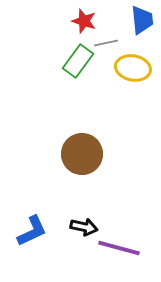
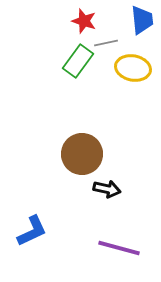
black arrow: moved 23 px right, 38 px up
